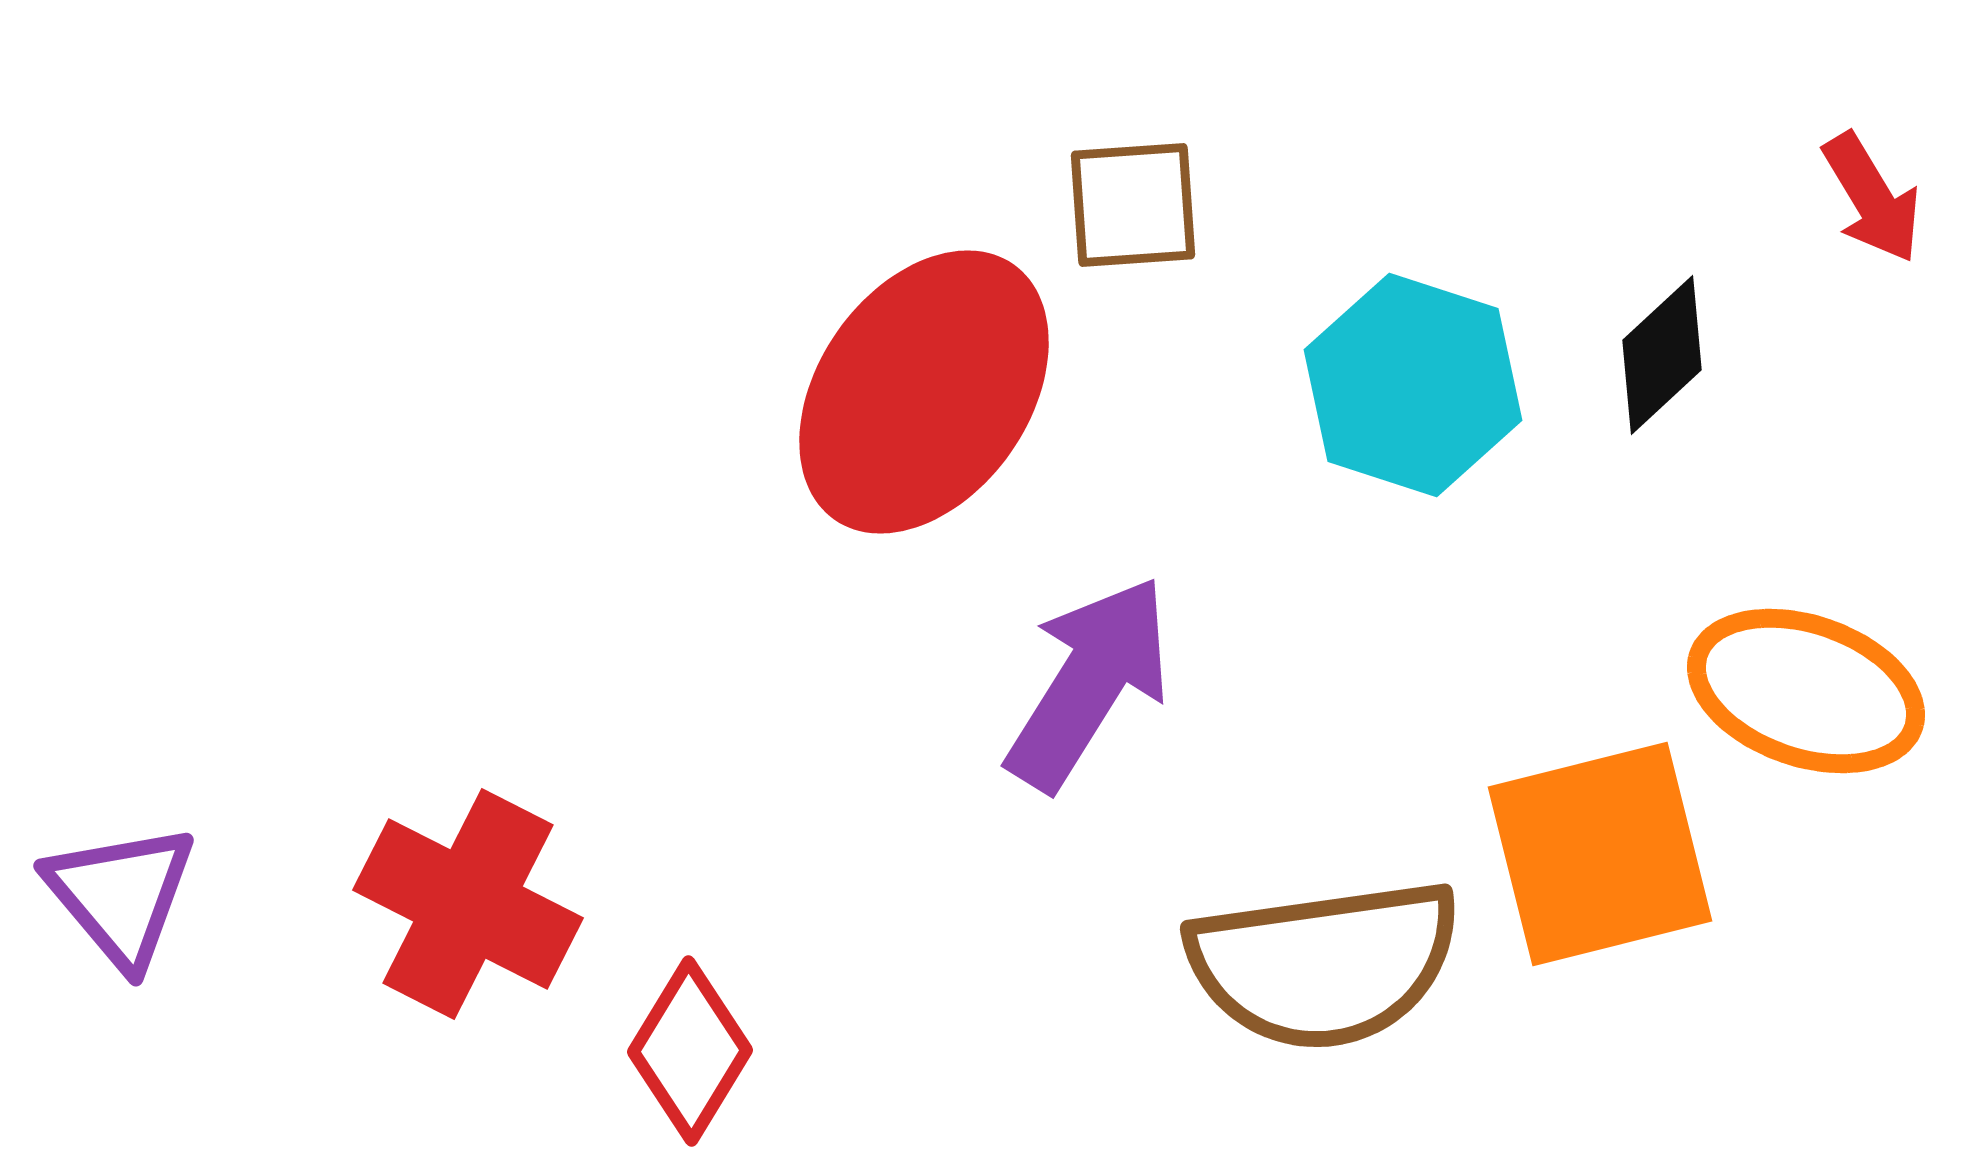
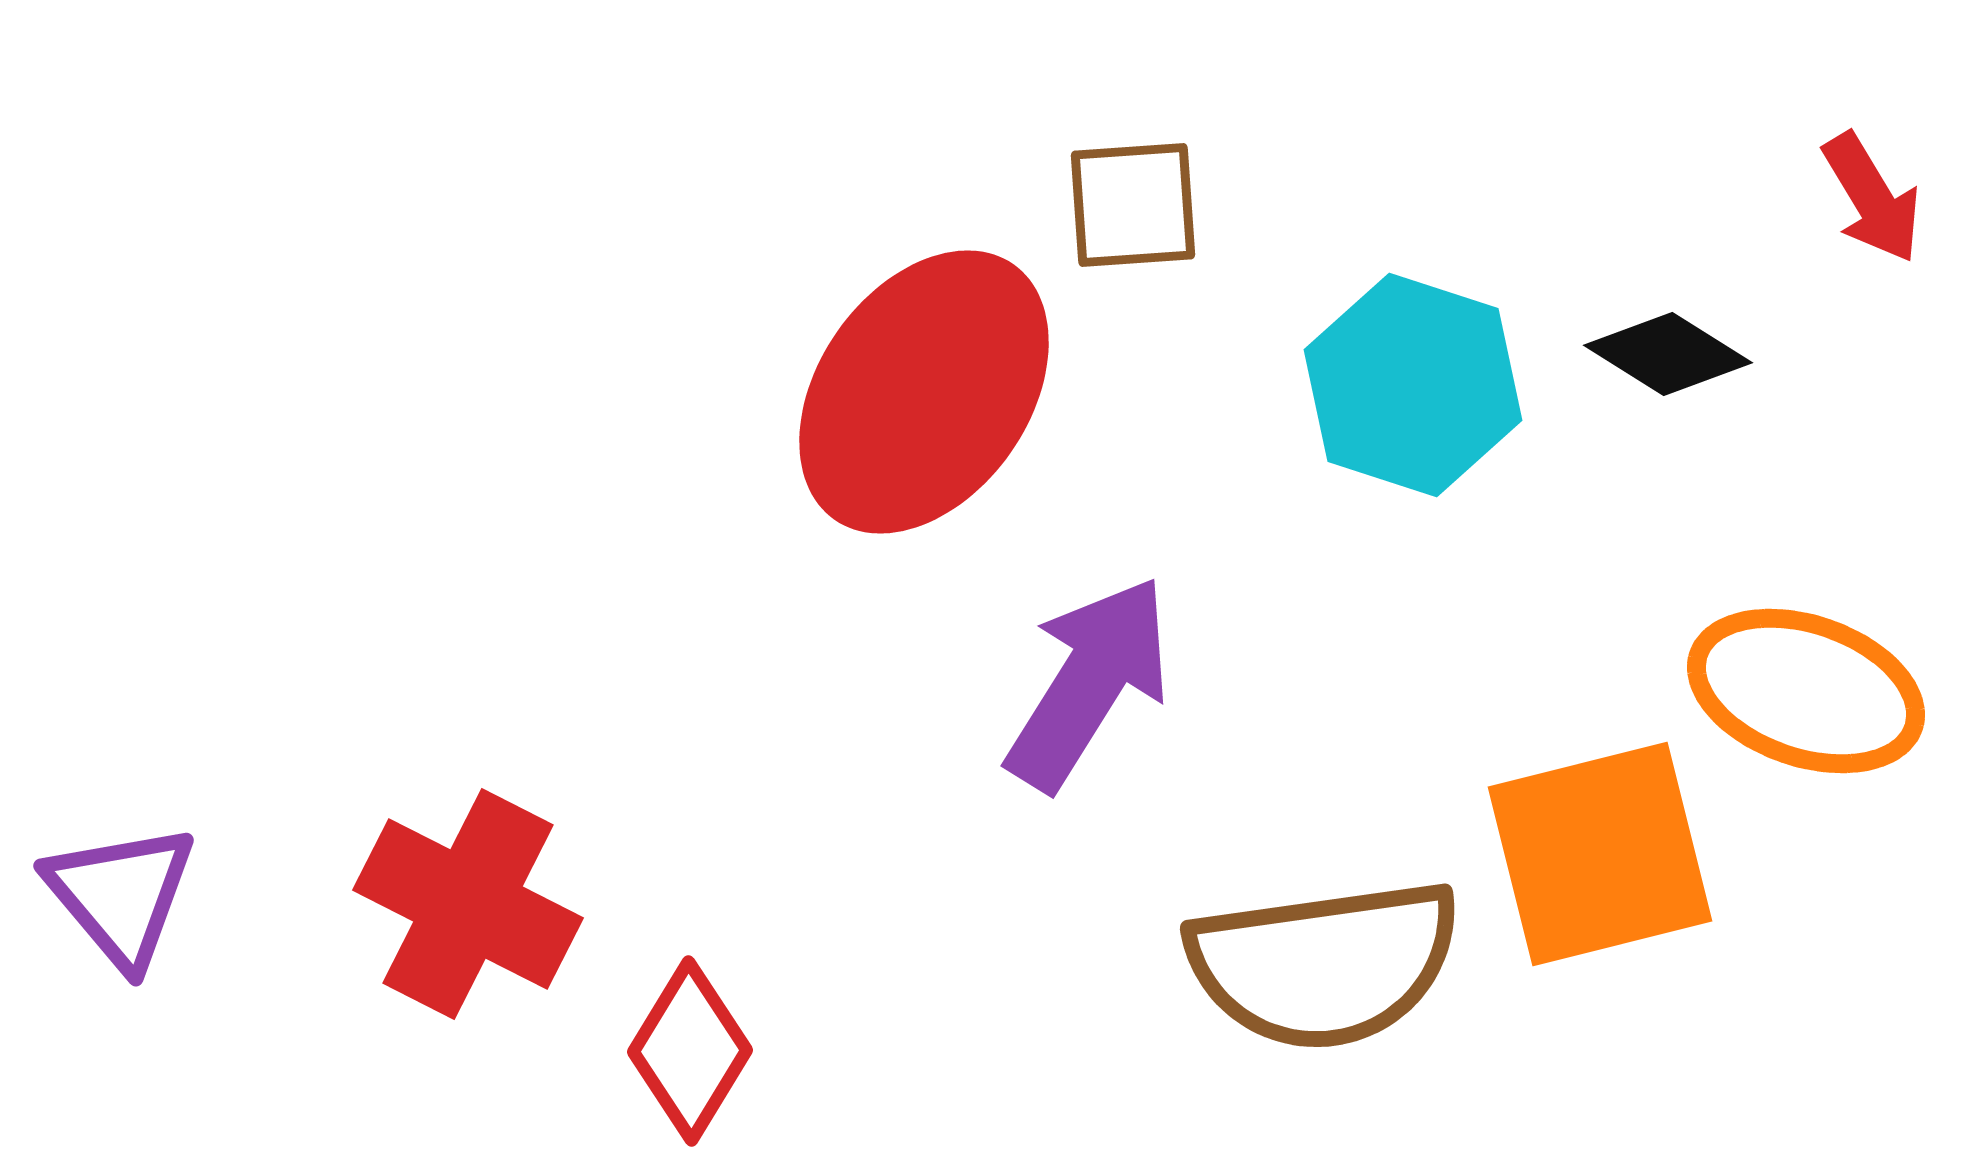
black diamond: moved 6 px right, 1 px up; rotated 75 degrees clockwise
